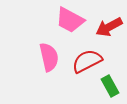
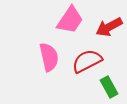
pink trapezoid: rotated 84 degrees counterclockwise
green rectangle: moved 1 px left, 1 px down
